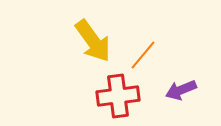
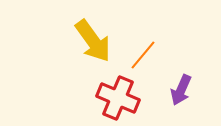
purple arrow: rotated 44 degrees counterclockwise
red cross: moved 2 px down; rotated 30 degrees clockwise
